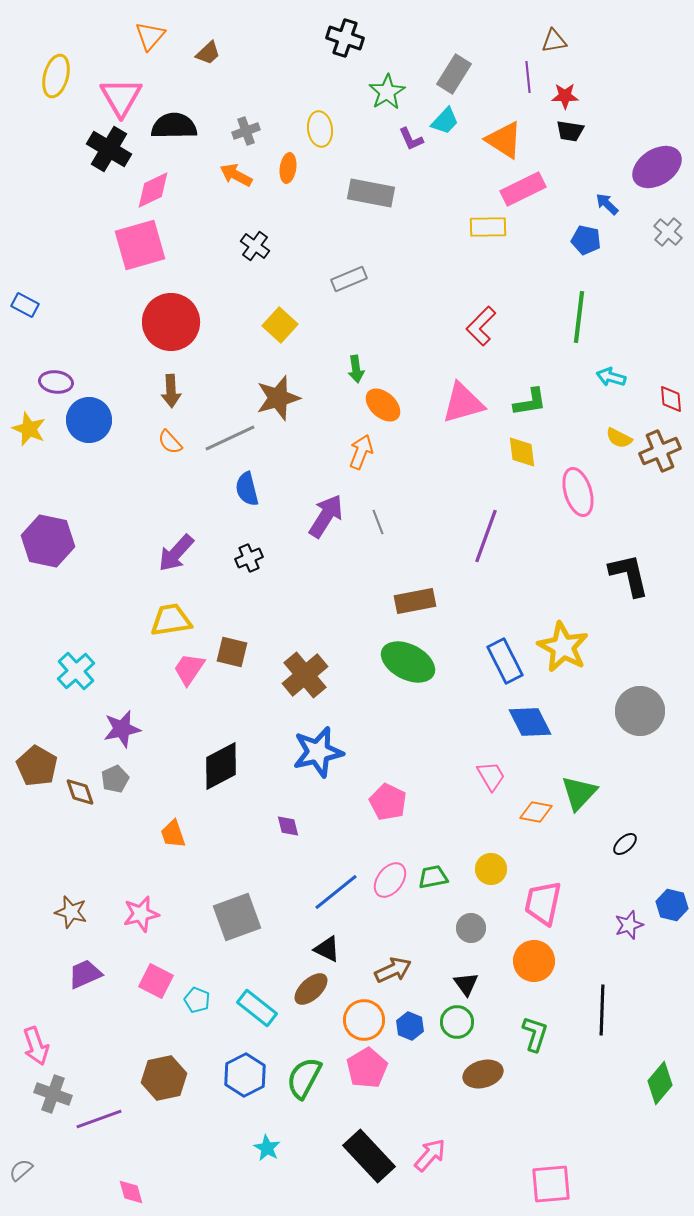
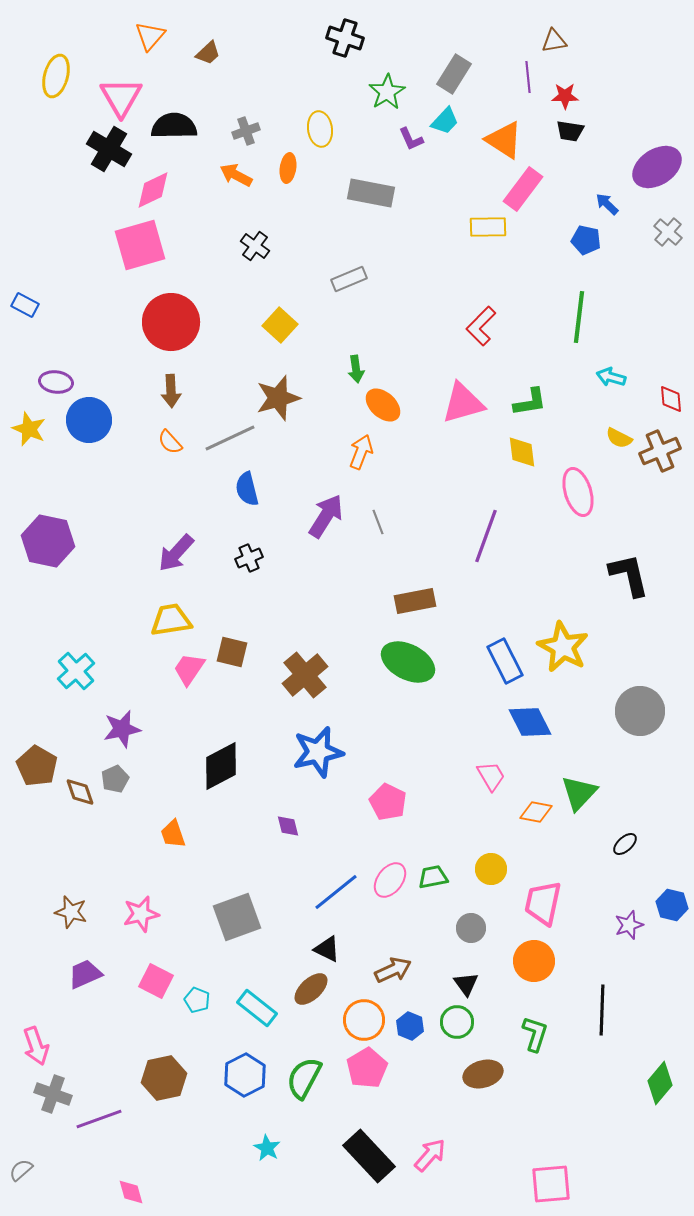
pink rectangle at (523, 189): rotated 27 degrees counterclockwise
